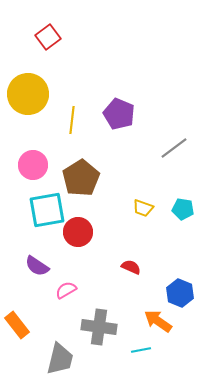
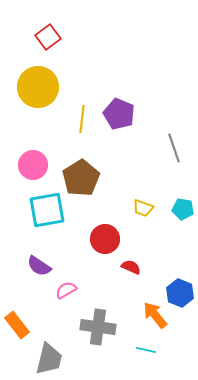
yellow circle: moved 10 px right, 7 px up
yellow line: moved 10 px right, 1 px up
gray line: rotated 72 degrees counterclockwise
red circle: moved 27 px right, 7 px down
purple semicircle: moved 2 px right
orange arrow: moved 3 px left, 6 px up; rotated 16 degrees clockwise
gray cross: moved 1 px left
cyan line: moved 5 px right; rotated 24 degrees clockwise
gray trapezoid: moved 11 px left
